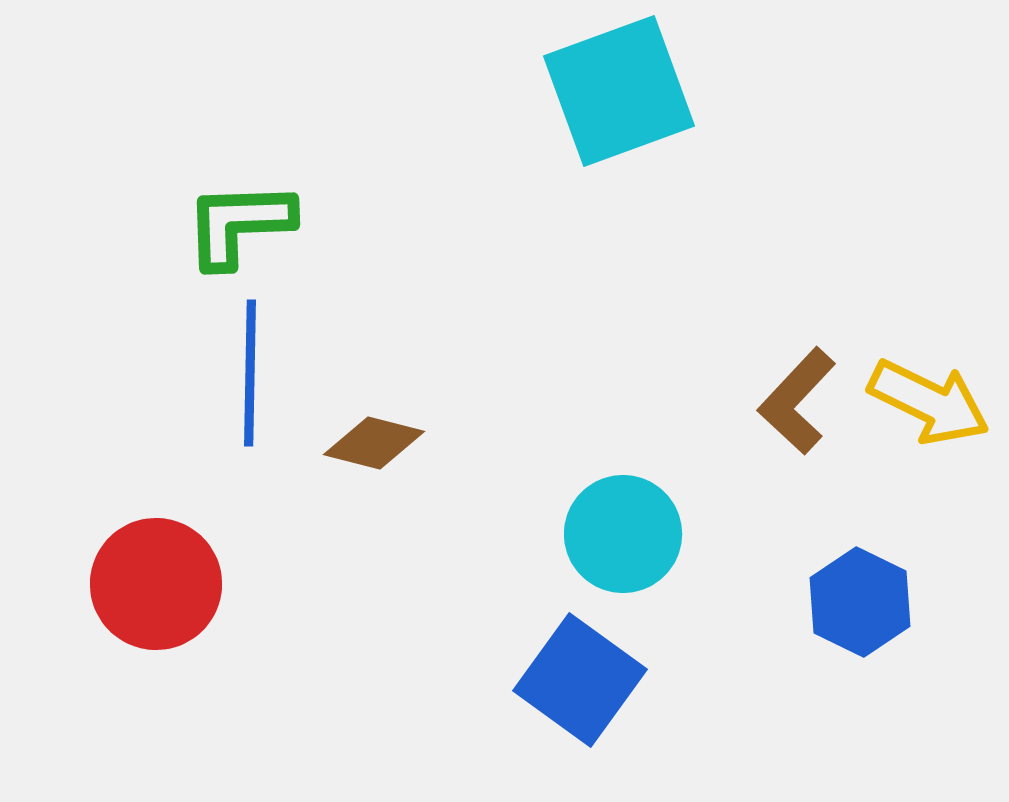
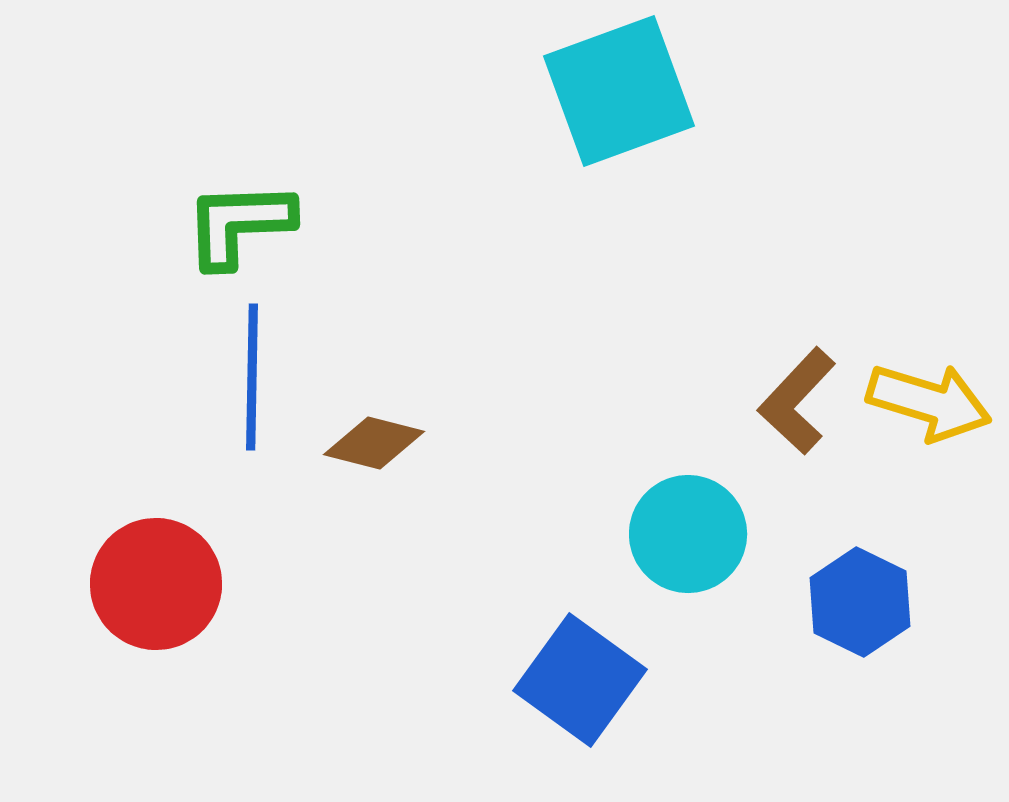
blue line: moved 2 px right, 4 px down
yellow arrow: rotated 9 degrees counterclockwise
cyan circle: moved 65 px right
